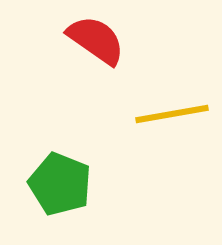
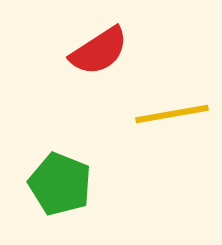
red semicircle: moved 3 px right, 11 px down; rotated 112 degrees clockwise
